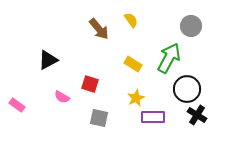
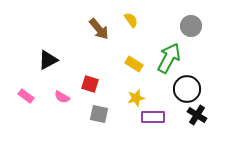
yellow rectangle: moved 1 px right
yellow star: rotated 12 degrees clockwise
pink rectangle: moved 9 px right, 9 px up
gray square: moved 4 px up
